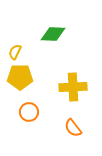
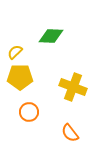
green diamond: moved 2 px left, 2 px down
yellow semicircle: rotated 21 degrees clockwise
yellow cross: rotated 24 degrees clockwise
orange semicircle: moved 3 px left, 5 px down
